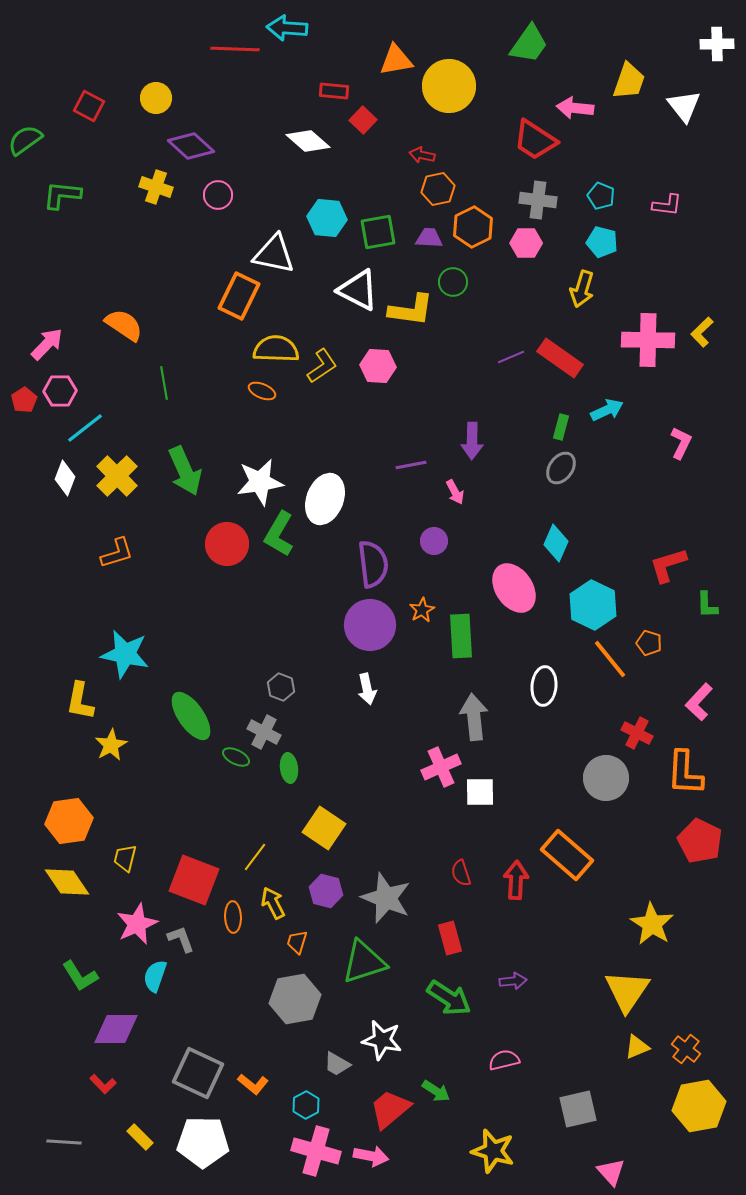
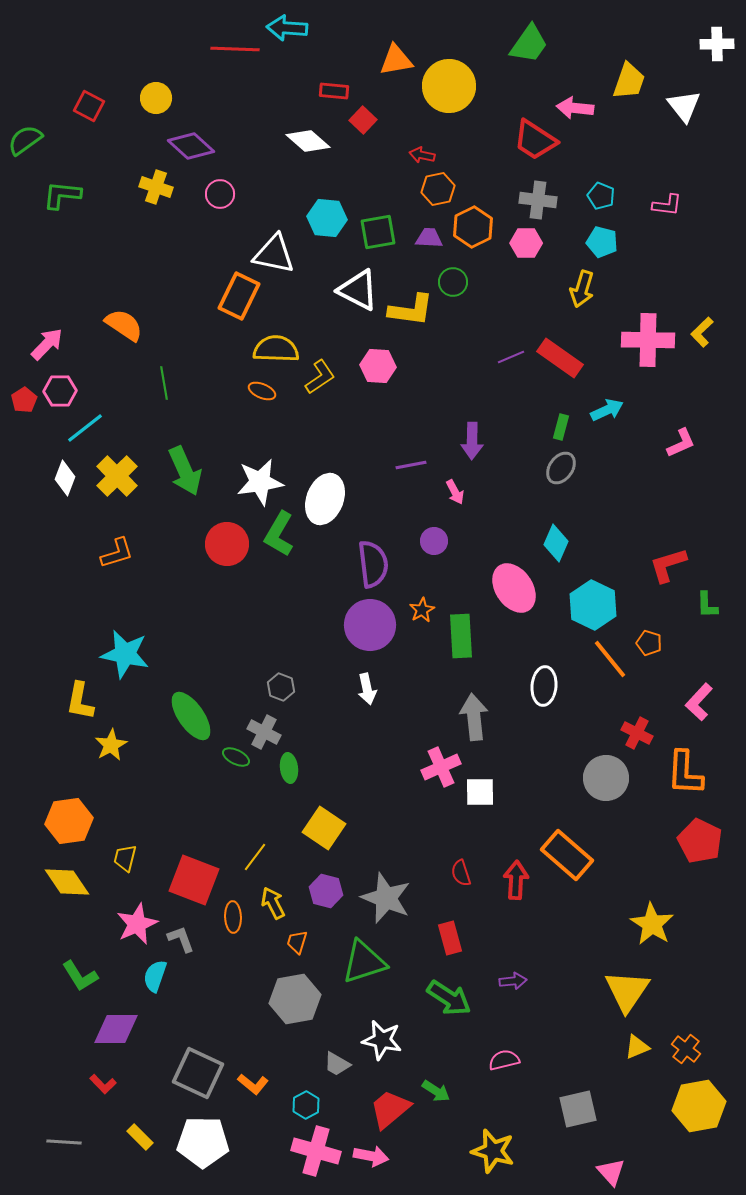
pink circle at (218, 195): moved 2 px right, 1 px up
yellow L-shape at (322, 366): moved 2 px left, 11 px down
pink L-shape at (681, 443): rotated 40 degrees clockwise
